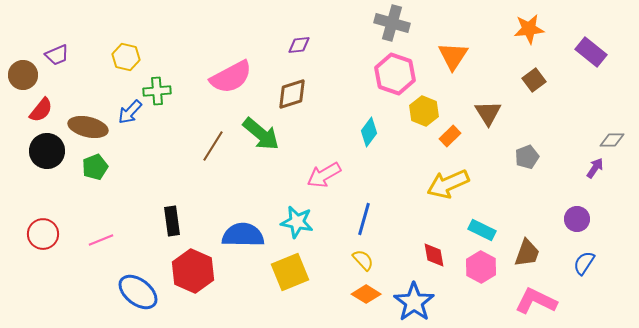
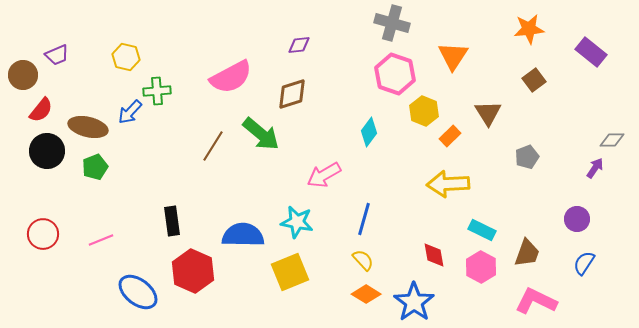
yellow arrow at (448, 184): rotated 21 degrees clockwise
